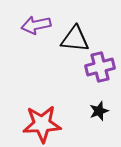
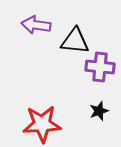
purple arrow: rotated 20 degrees clockwise
black triangle: moved 2 px down
purple cross: rotated 20 degrees clockwise
